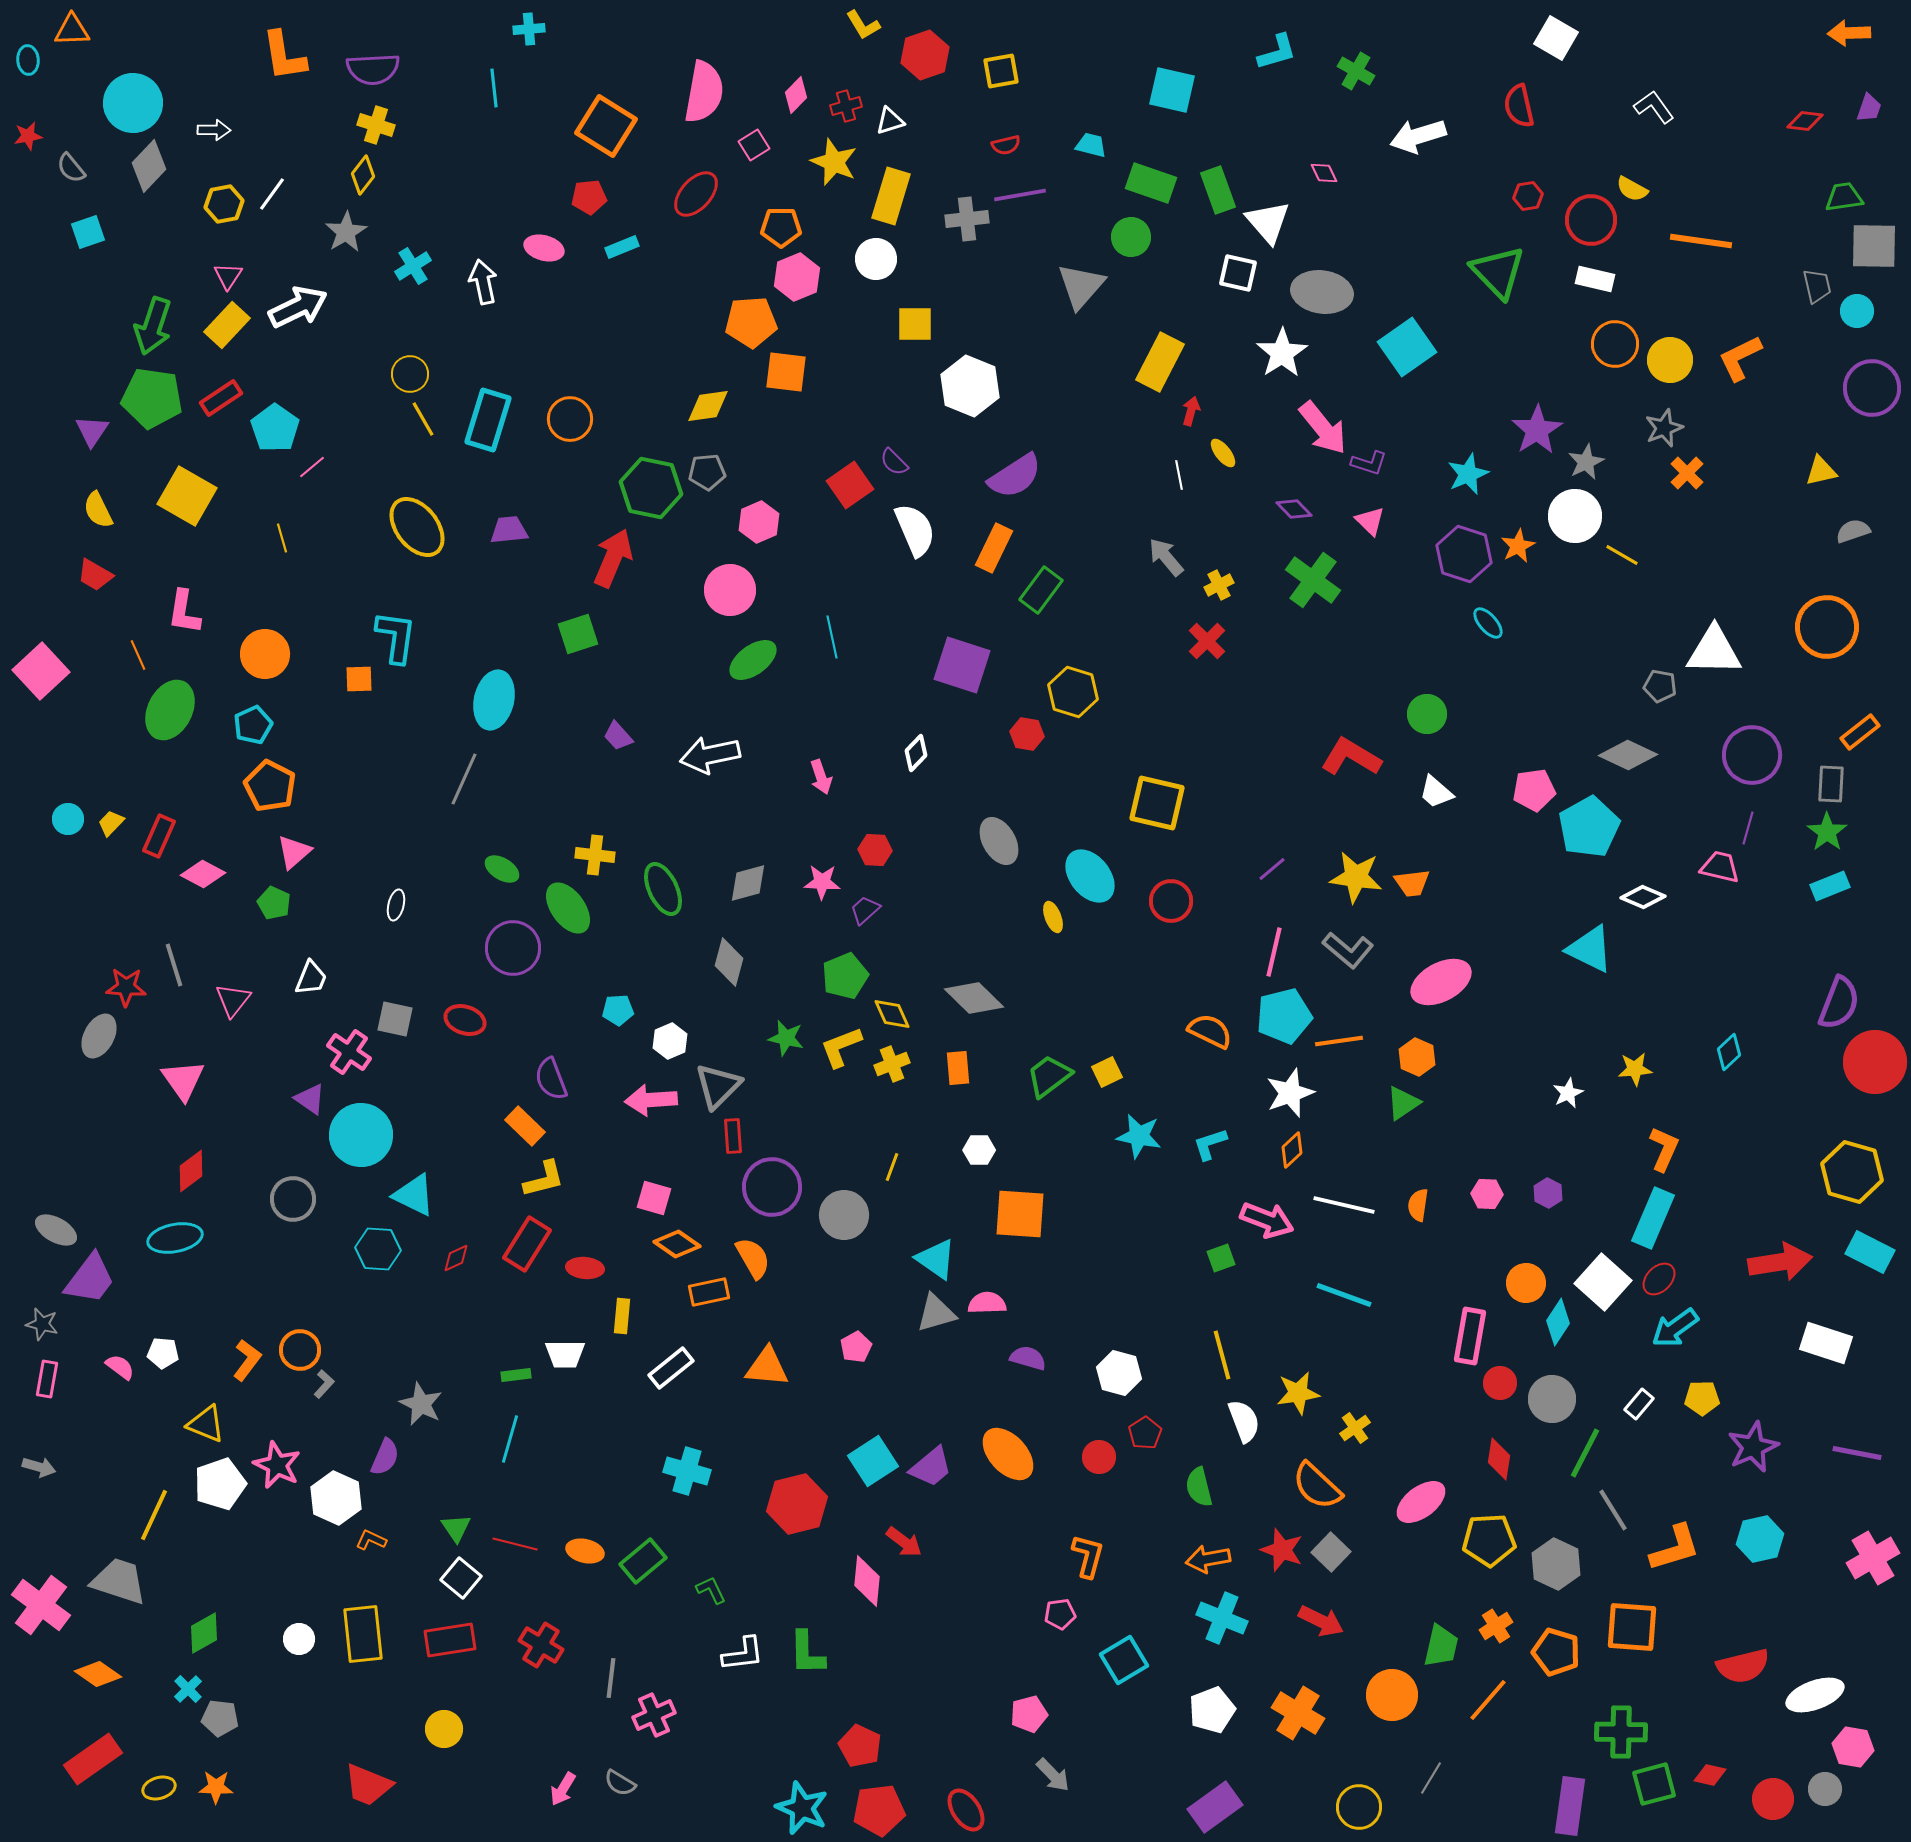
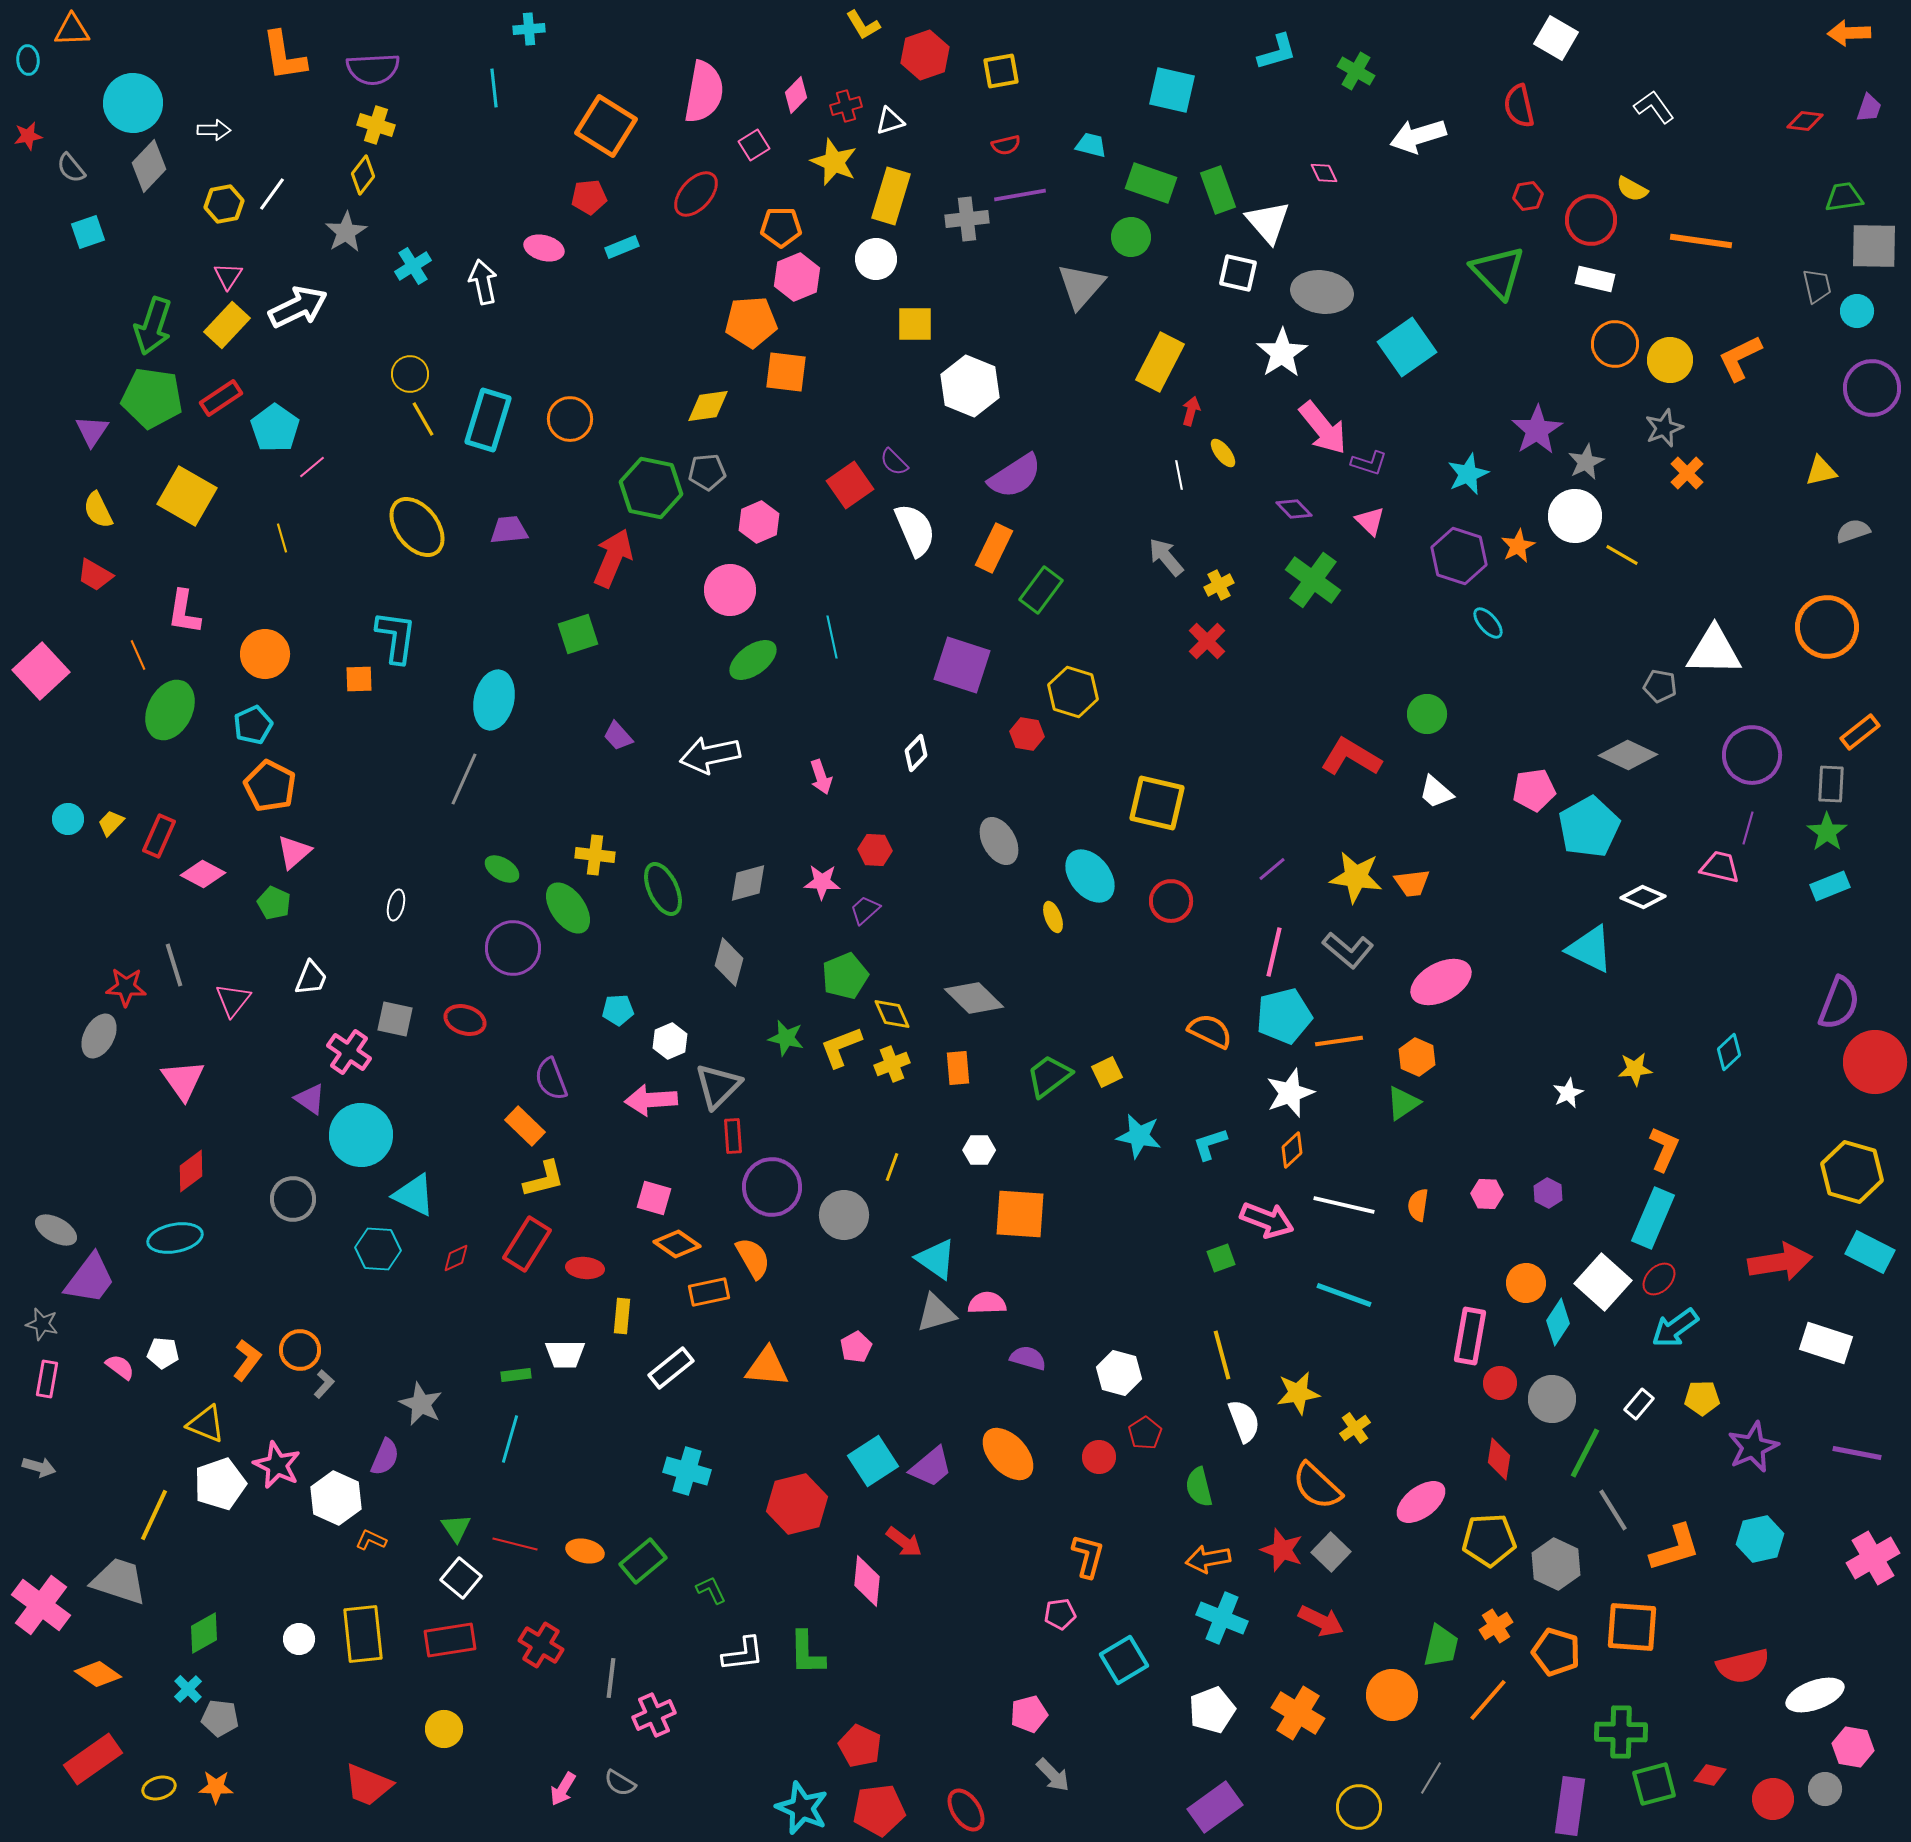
purple hexagon at (1464, 554): moved 5 px left, 2 px down
